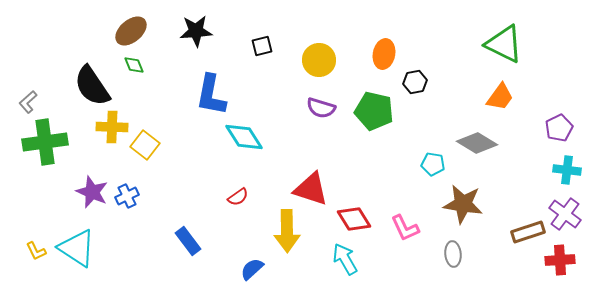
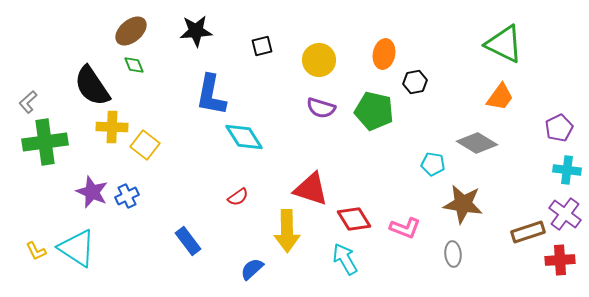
pink L-shape: rotated 44 degrees counterclockwise
